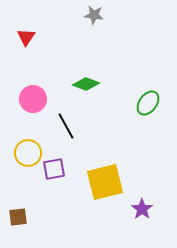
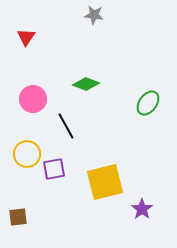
yellow circle: moved 1 px left, 1 px down
